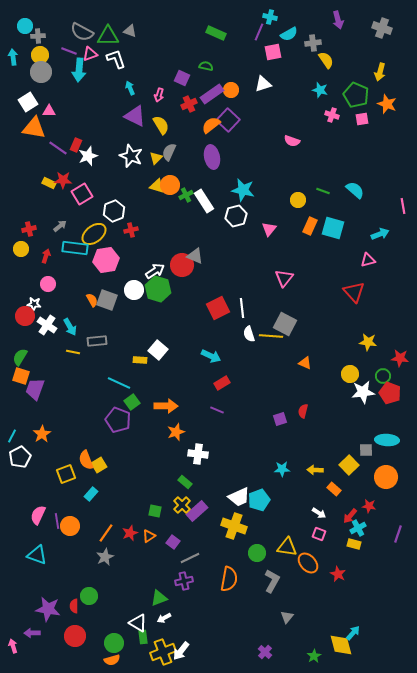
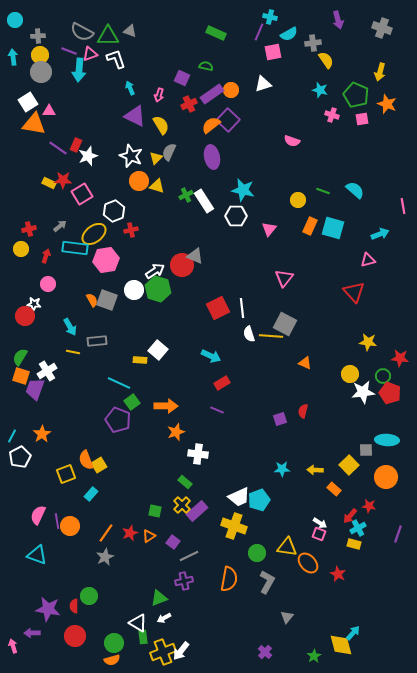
cyan circle at (25, 26): moved 10 px left, 6 px up
orange triangle at (34, 128): moved 4 px up
orange circle at (170, 185): moved 31 px left, 4 px up
white hexagon at (236, 216): rotated 15 degrees clockwise
white cross at (47, 325): moved 46 px down; rotated 24 degrees clockwise
white arrow at (319, 513): moved 1 px right, 10 px down
gray line at (190, 558): moved 1 px left, 2 px up
gray L-shape at (272, 581): moved 5 px left, 1 px down
